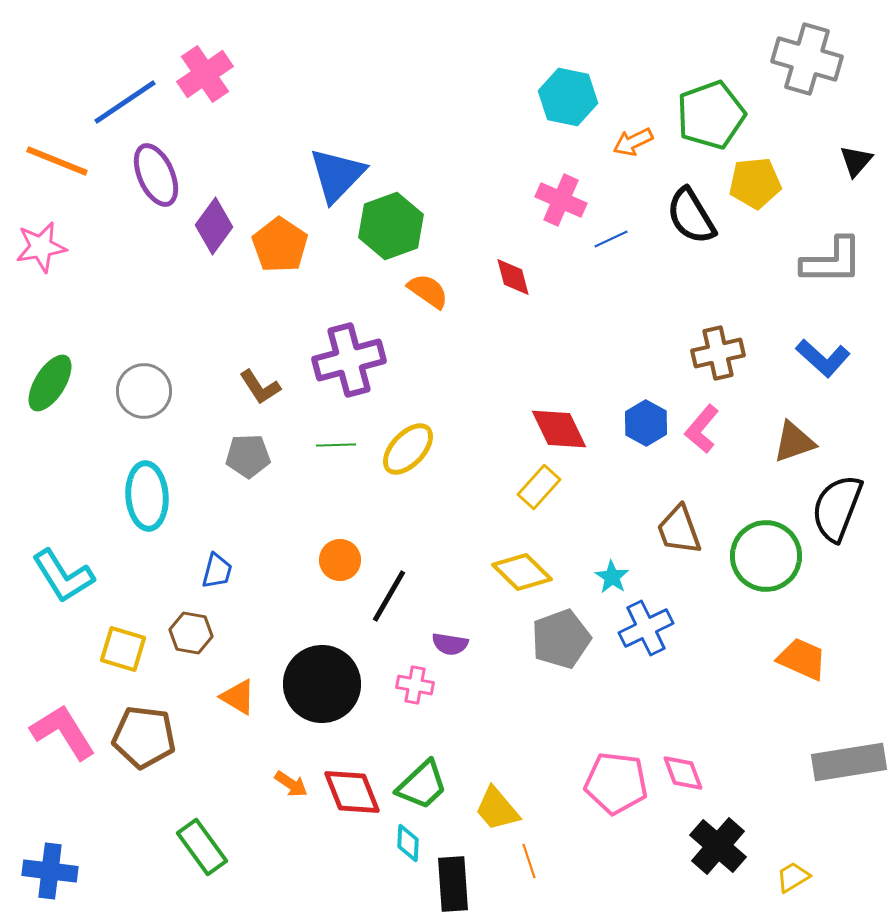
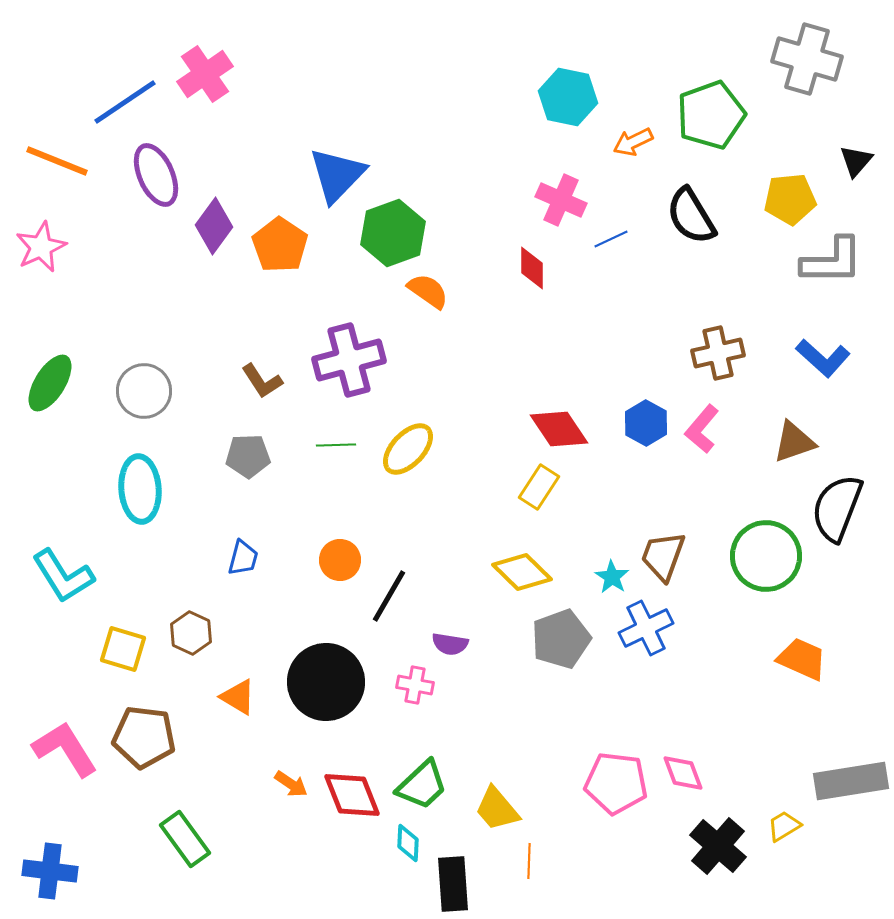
yellow pentagon at (755, 183): moved 35 px right, 16 px down
green hexagon at (391, 226): moved 2 px right, 7 px down
pink star at (41, 247): rotated 15 degrees counterclockwise
red diamond at (513, 277): moved 19 px right, 9 px up; rotated 15 degrees clockwise
brown L-shape at (260, 387): moved 2 px right, 6 px up
red diamond at (559, 429): rotated 8 degrees counterclockwise
yellow rectangle at (539, 487): rotated 9 degrees counterclockwise
cyan ellipse at (147, 496): moved 7 px left, 7 px up
brown trapezoid at (679, 530): moved 16 px left, 26 px down; rotated 40 degrees clockwise
blue trapezoid at (217, 571): moved 26 px right, 13 px up
brown hexagon at (191, 633): rotated 15 degrees clockwise
black circle at (322, 684): moved 4 px right, 2 px up
pink L-shape at (63, 732): moved 2 px right, 17 px down
gray rectangle at (849, 762): moved 2 px right, 19 px down
red diamond at (352, 792): moved 3 px down
green rectangle at (202, 847): moved 17 px left, 8 px up
orange line at (529, 861): rotated 20 degrees clockwise
yellow trapezoid at (793, 877): moved 9 px left, 51 px up
